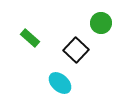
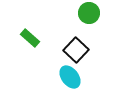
green circle: moved 12 px left, 10 px up
cyan ellipse: moved 10 px right, 6 px up; rotated 10 degrees clockwise
